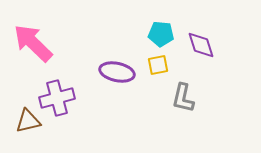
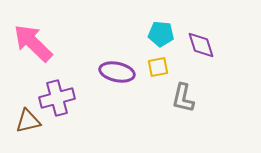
yellow square: moved 2 px down
